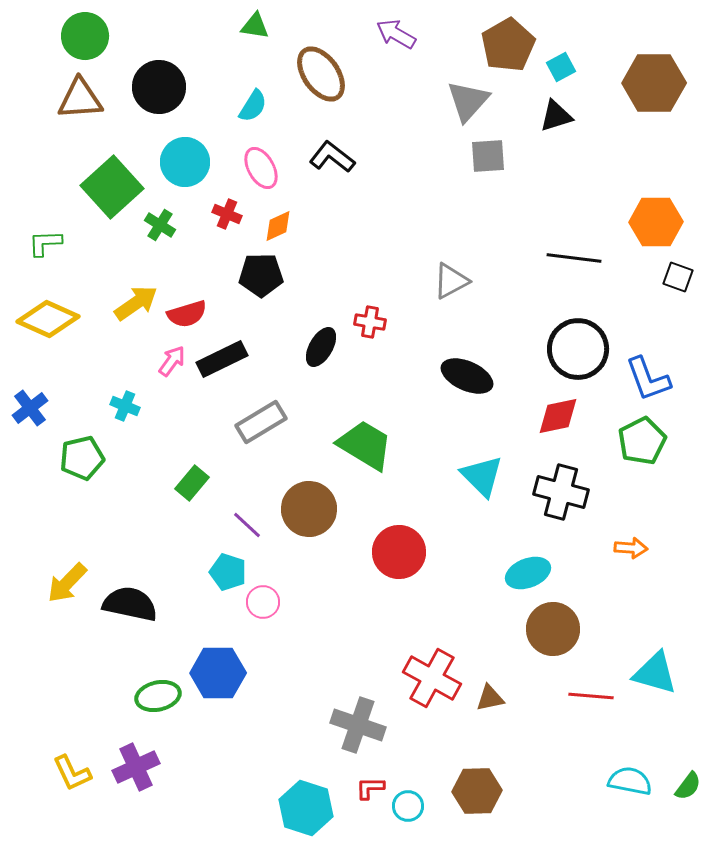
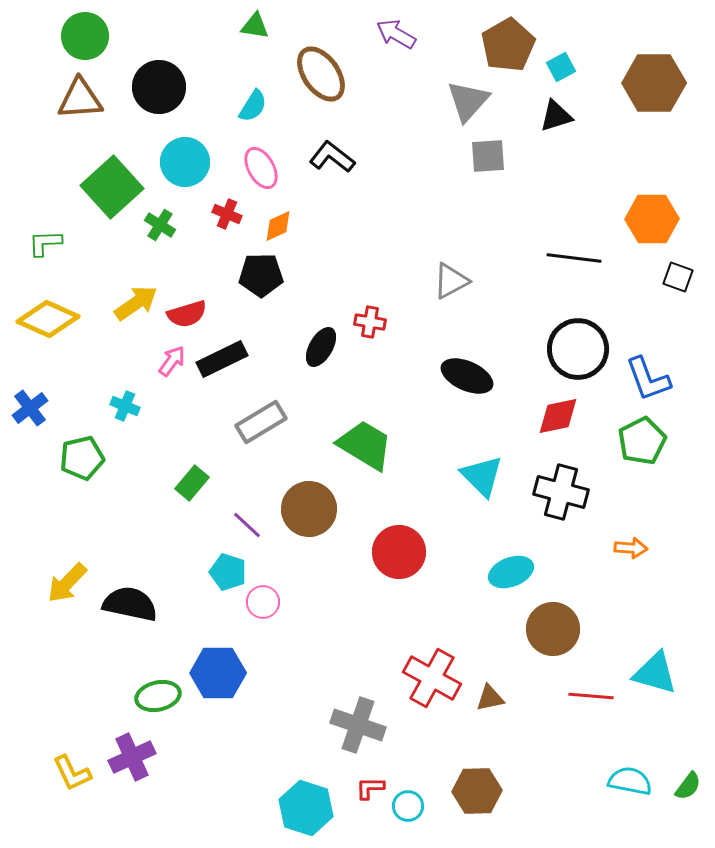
orange hexagon at (656, 222): moved 4 px left, 3 px up
cyan ellipse at (528, 573): moved 17 px left, 1 px up
purple cross at (136, 767): moved 4 px left, 10 px up
